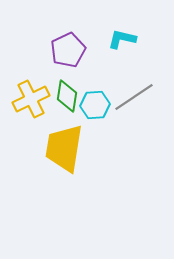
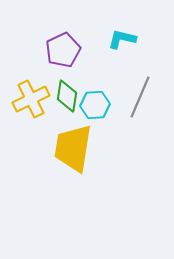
purple pentagon: moved 5 px left
gray line: moved 6 px right; rotated 33 degrees counterclockwise
yellow trapezoid: moved 9 px right
